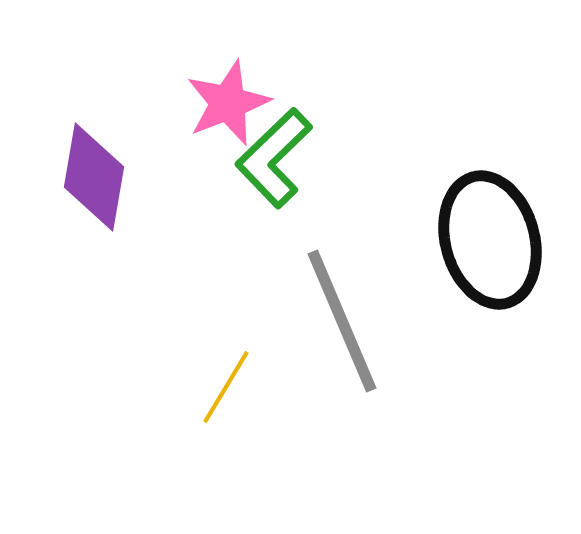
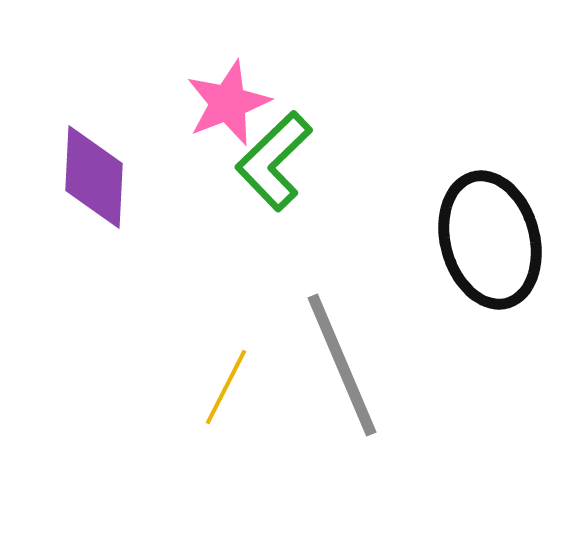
green L-shape: moved 3 px down
purple diamond: rotated 7 degrees counterclockwise
gray line: moved 44 px down
yellow line: rotated 4 degrees counterclockwise
